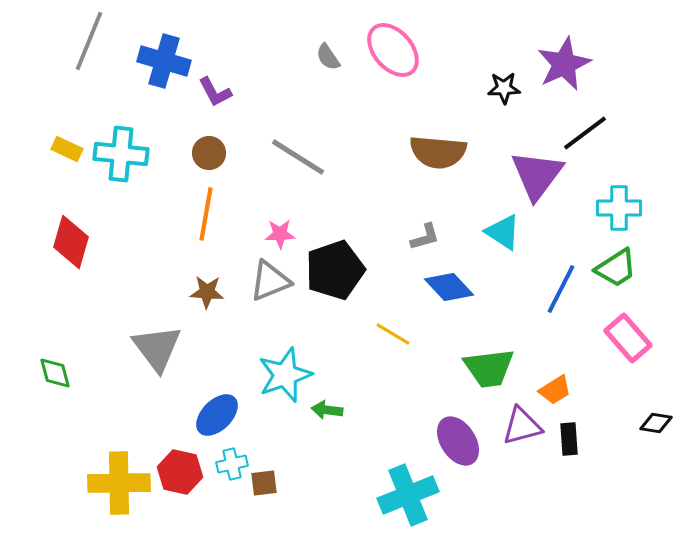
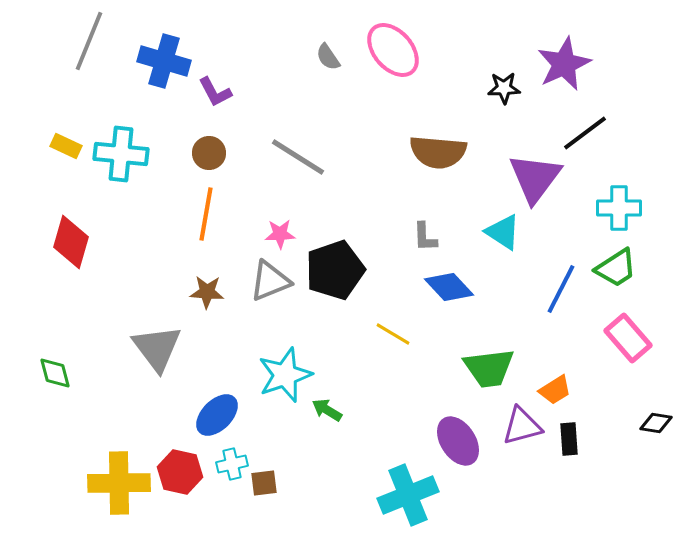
yellow rectangle at (67, 149): moved 1 px left, 3 px up
purple triangle at (537, 175): moved 2 px left, 3 px down
gray L-shape at (425, 237): rotated 104 degrees clockwise
green arrow at (327, 410): rotated 24 degrees clockwise
